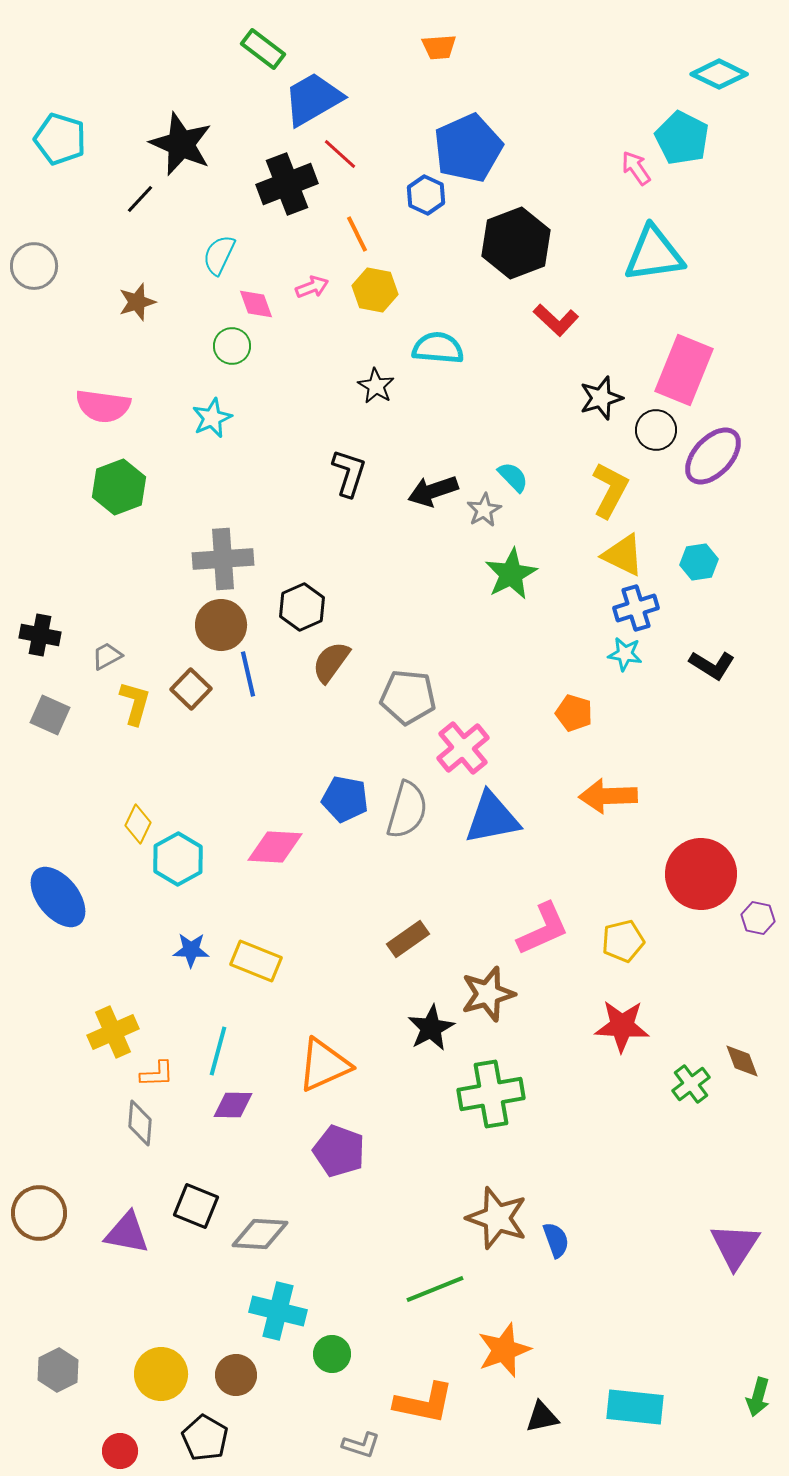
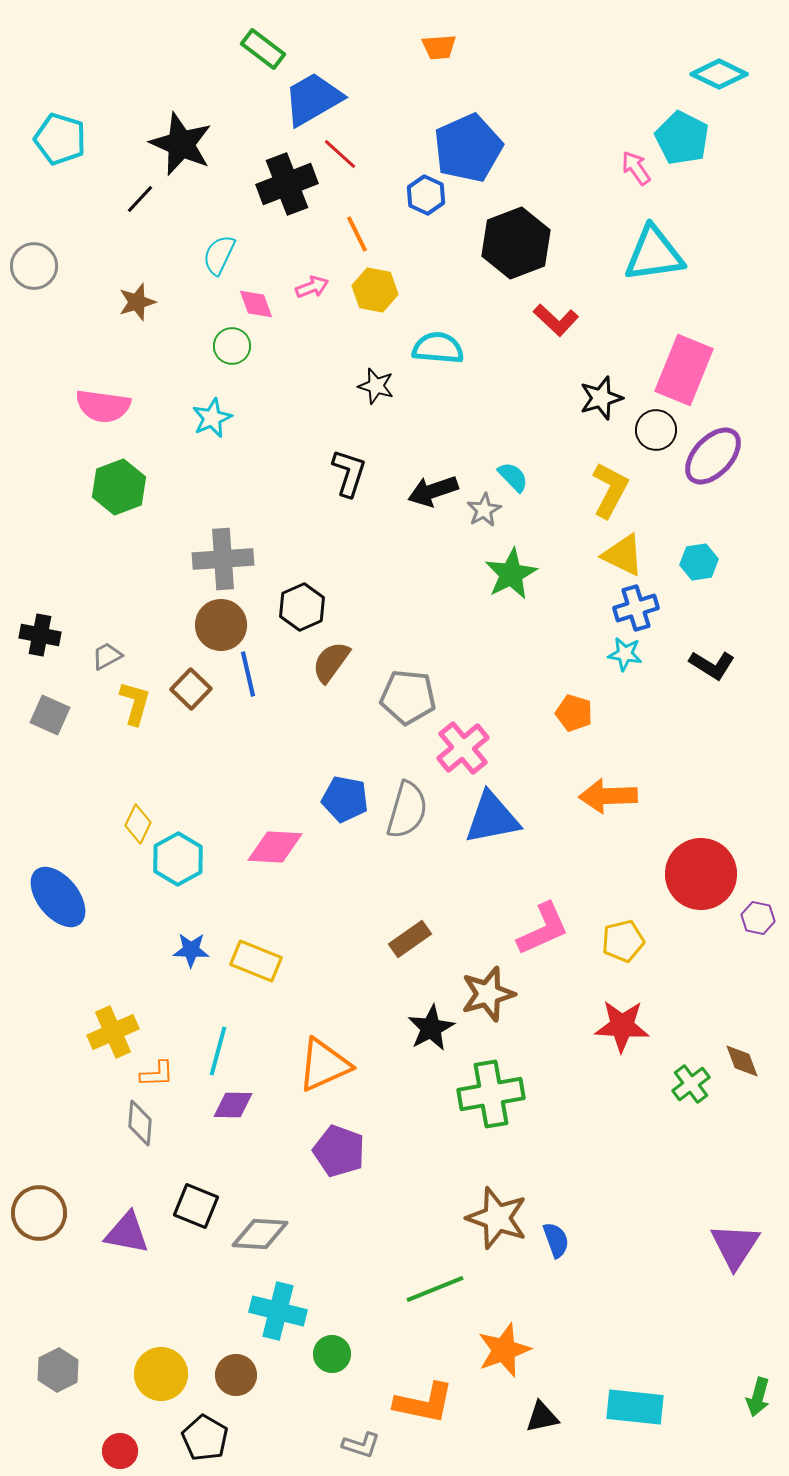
black star at (376, 386): rotated 15 degrees counterclockwise
brown rectangle at (408, 939): moved 2 px right
